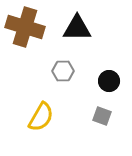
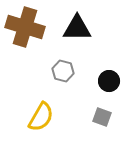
gray hexagon: rotated 15 degrees clockwise
gray square: moved 1 px down
